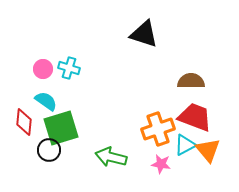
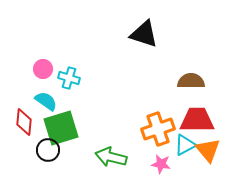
cyan cross: moved 10 px down
red trapezoid: moved 2 px right, 3 px down; rotated 21 degrees counterclockwise
black circle: moved 1 px left
